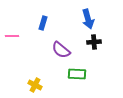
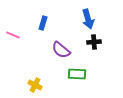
pink line: moved 1 px right, 1 px up; rotated 24 degrees clockwise
